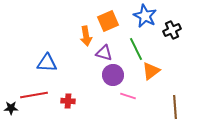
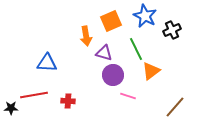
orange square: moved 3 px right
brown line: rotated 45 degrees clockwise
